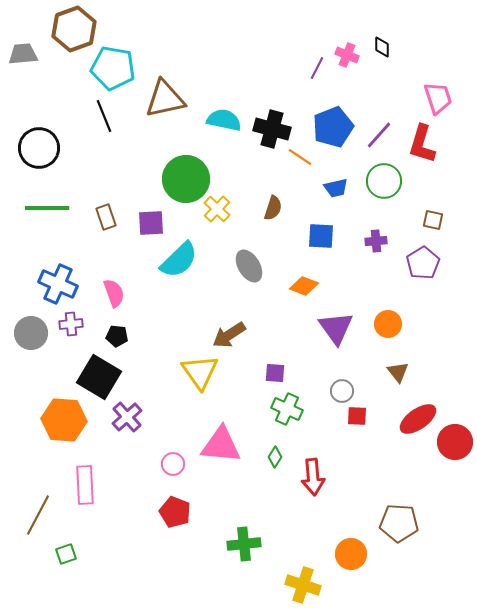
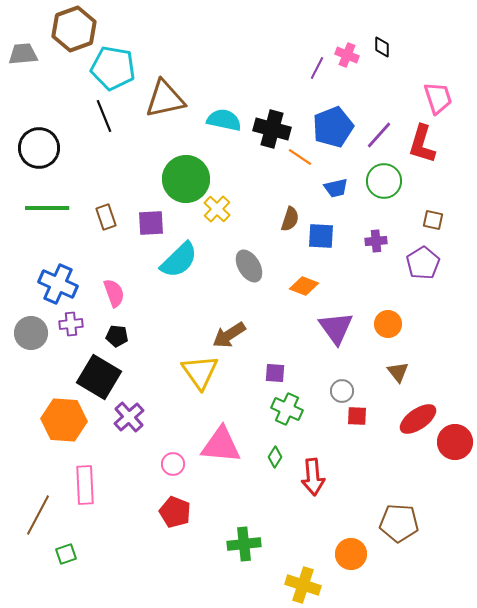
brown semicircle at (273, 208): moved 17 px right, 11 px down
purple cross at (127, 417): moved 2 px right
